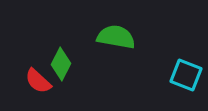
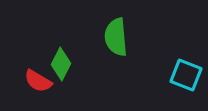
green semicircle: rotated 105 degrees counterclockwise
red semicircle: rotated 12 degrees counterclockwise
